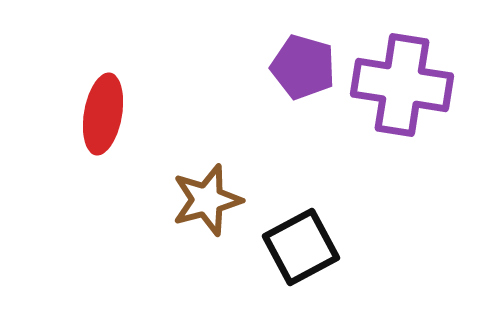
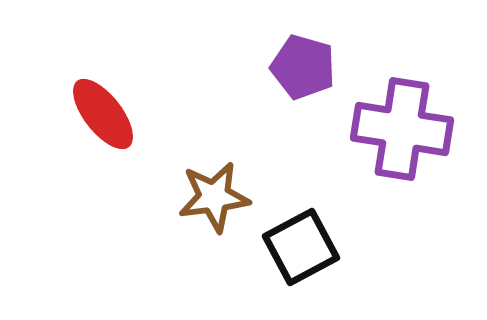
purple cross: moved 44 px down
red ellipse: rotated 48 degrees counterclockwise
brown star: moved 7 px right, 3 px up; rotated 8 degrees clockwise
